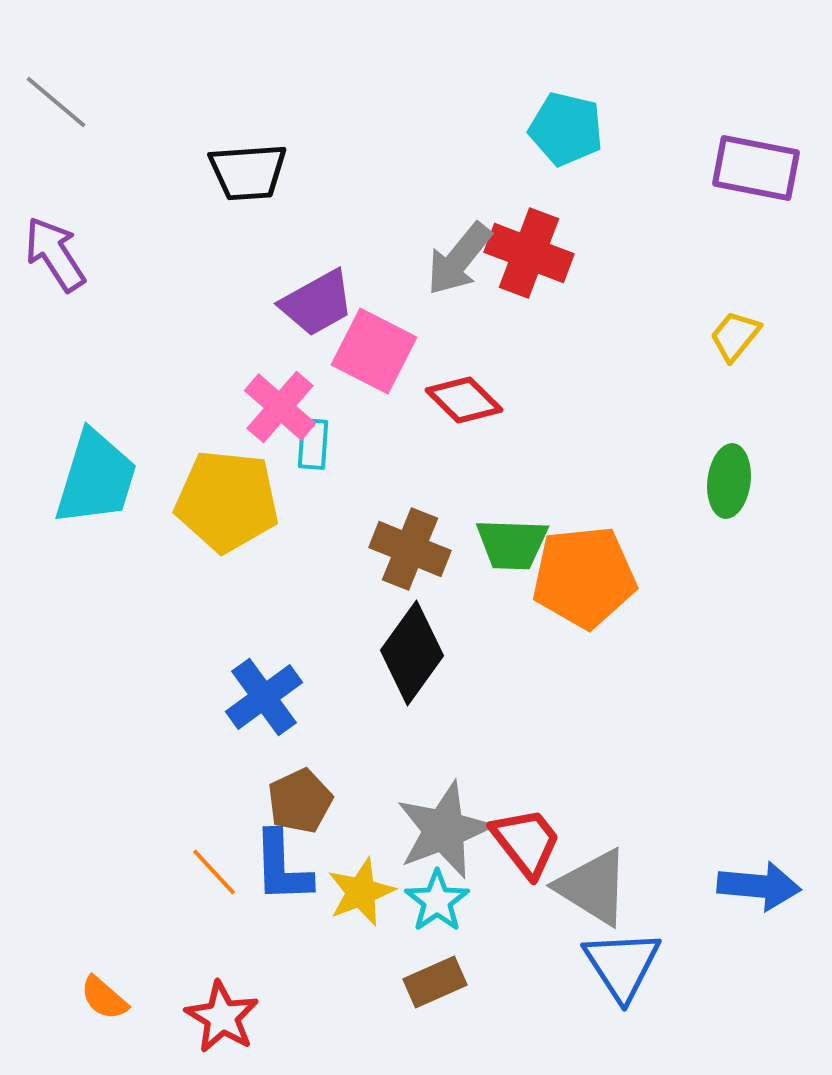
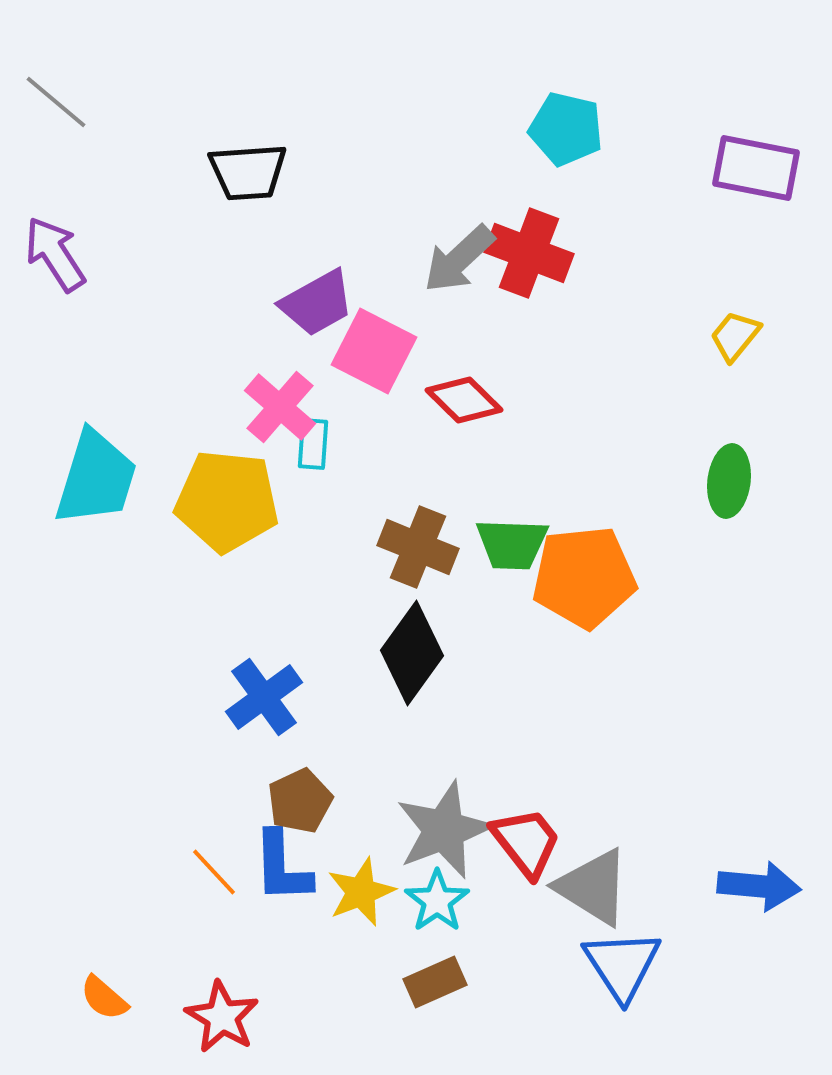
gray arrow: rotated 8 degrees clockwise
brown cross: moved 8 px right, 2 px up
